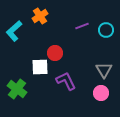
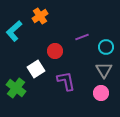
purple line: moved 11 px down
cyan circle: moved 17 px down
red circle: moved 2 px up
white square: moved 4 px left, 2 px down; rotated 30 degrees counterclockwise
purple L-shape: rotated 15 degrees clockwise
green cross: moved 1 px left, 1 px up
